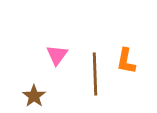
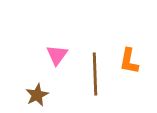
orange L-shape: moved 3 px right
brown star: moved 3 px right, 1 px up; rotated 10 degrees clockwise
